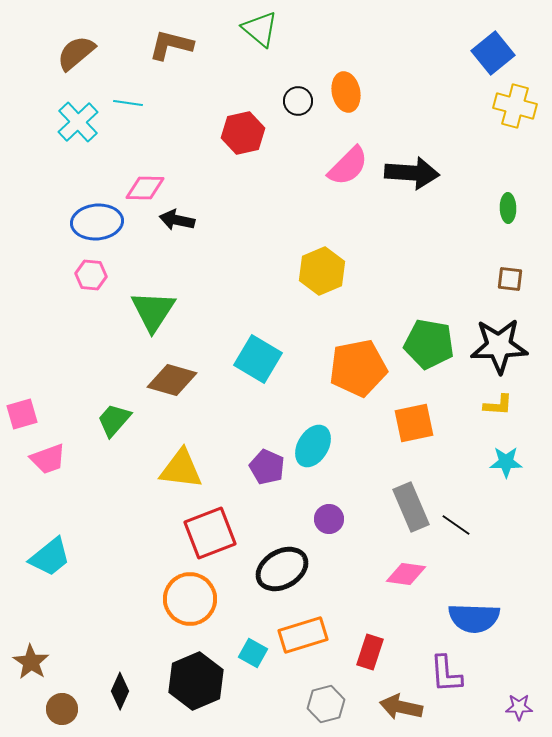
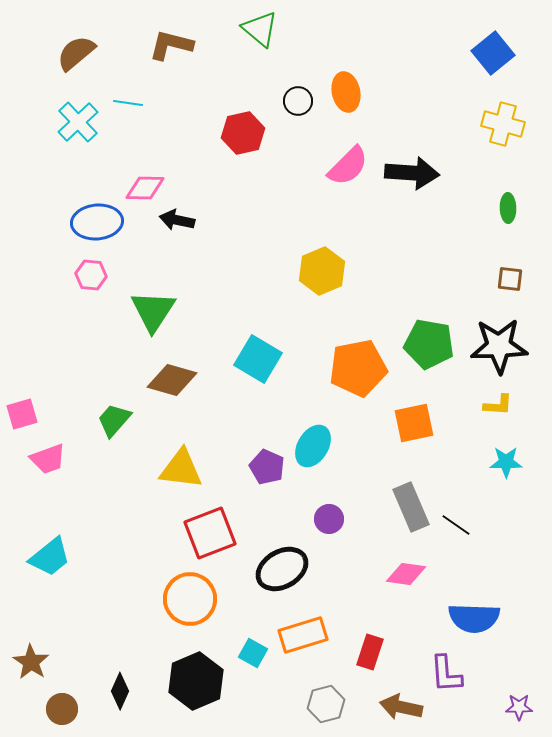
yellow cross at (515, 106): moved 12 px left, 18 px down
